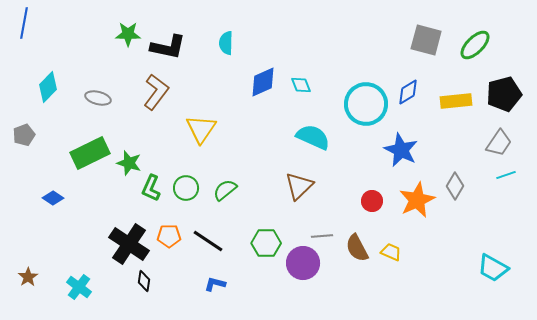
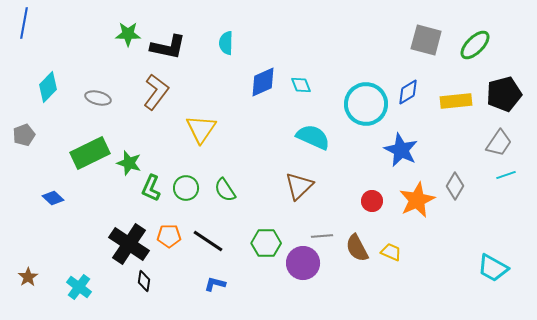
green semicircle at (225, 190): rotated 85 degrees counterclockwise
blue diamond at (53, 198): rotated 10 degrees clockwise
